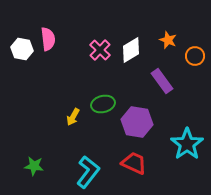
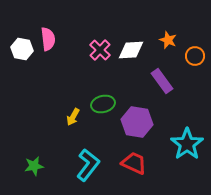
white diamond: rotated 28 degrees clockwise
green star: rotated 18 degrees counterclockwise
cyan L-shape: moved 7 px up
